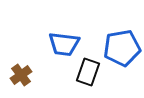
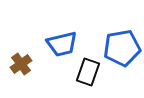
blue trapezoid: moved 2 px left; rotated 20 degrees counterclockwise
brown cross: moved 11 px up
